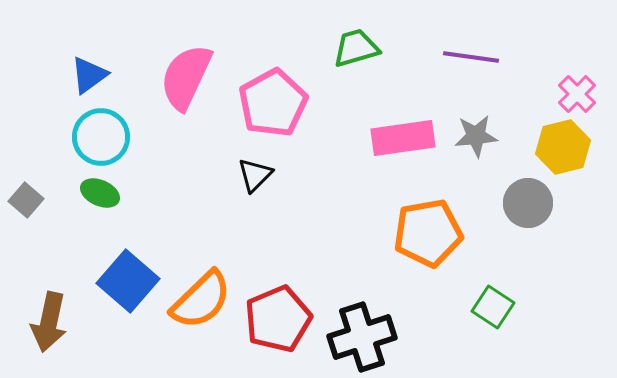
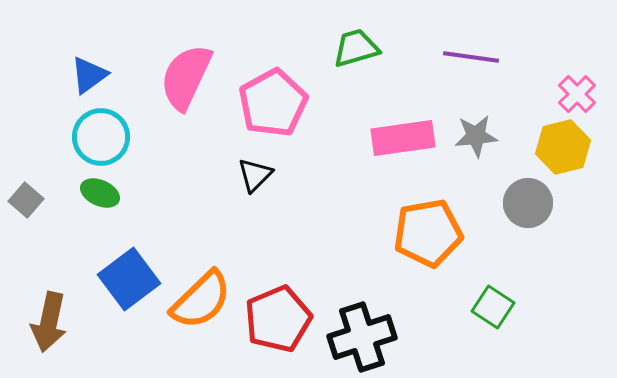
blue square: moved 1 px right, 2 px up; rotated 12 degrees clockwise
